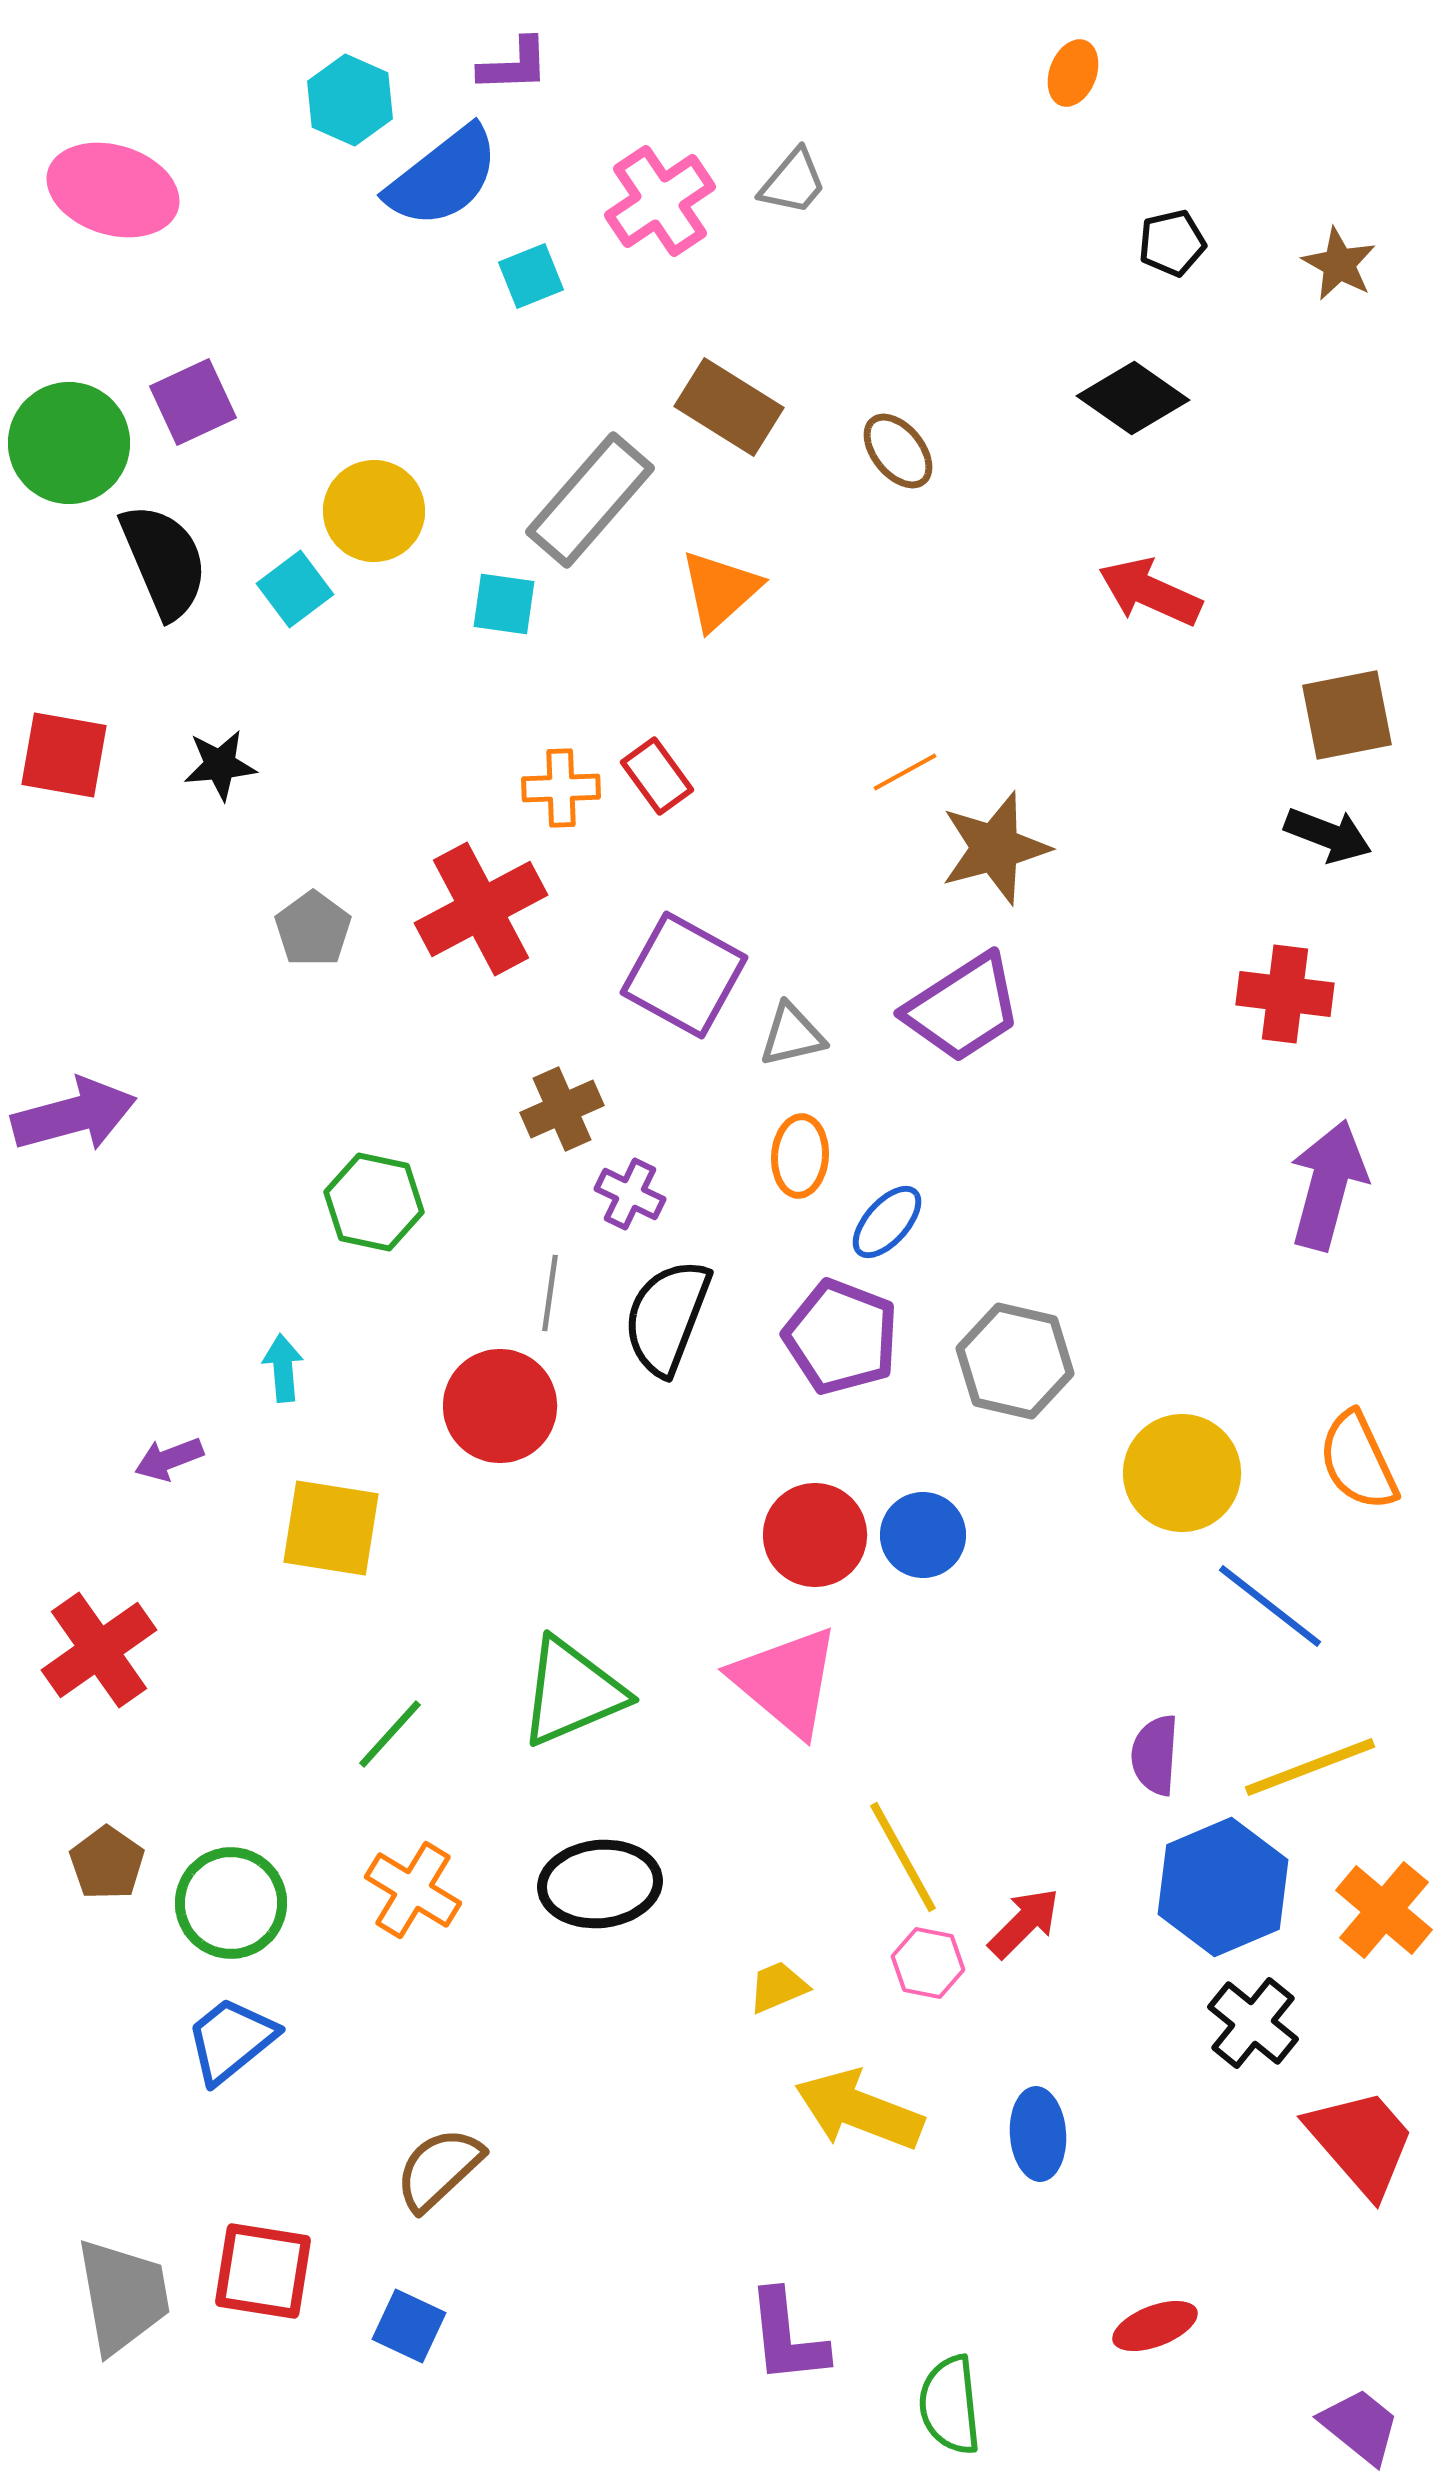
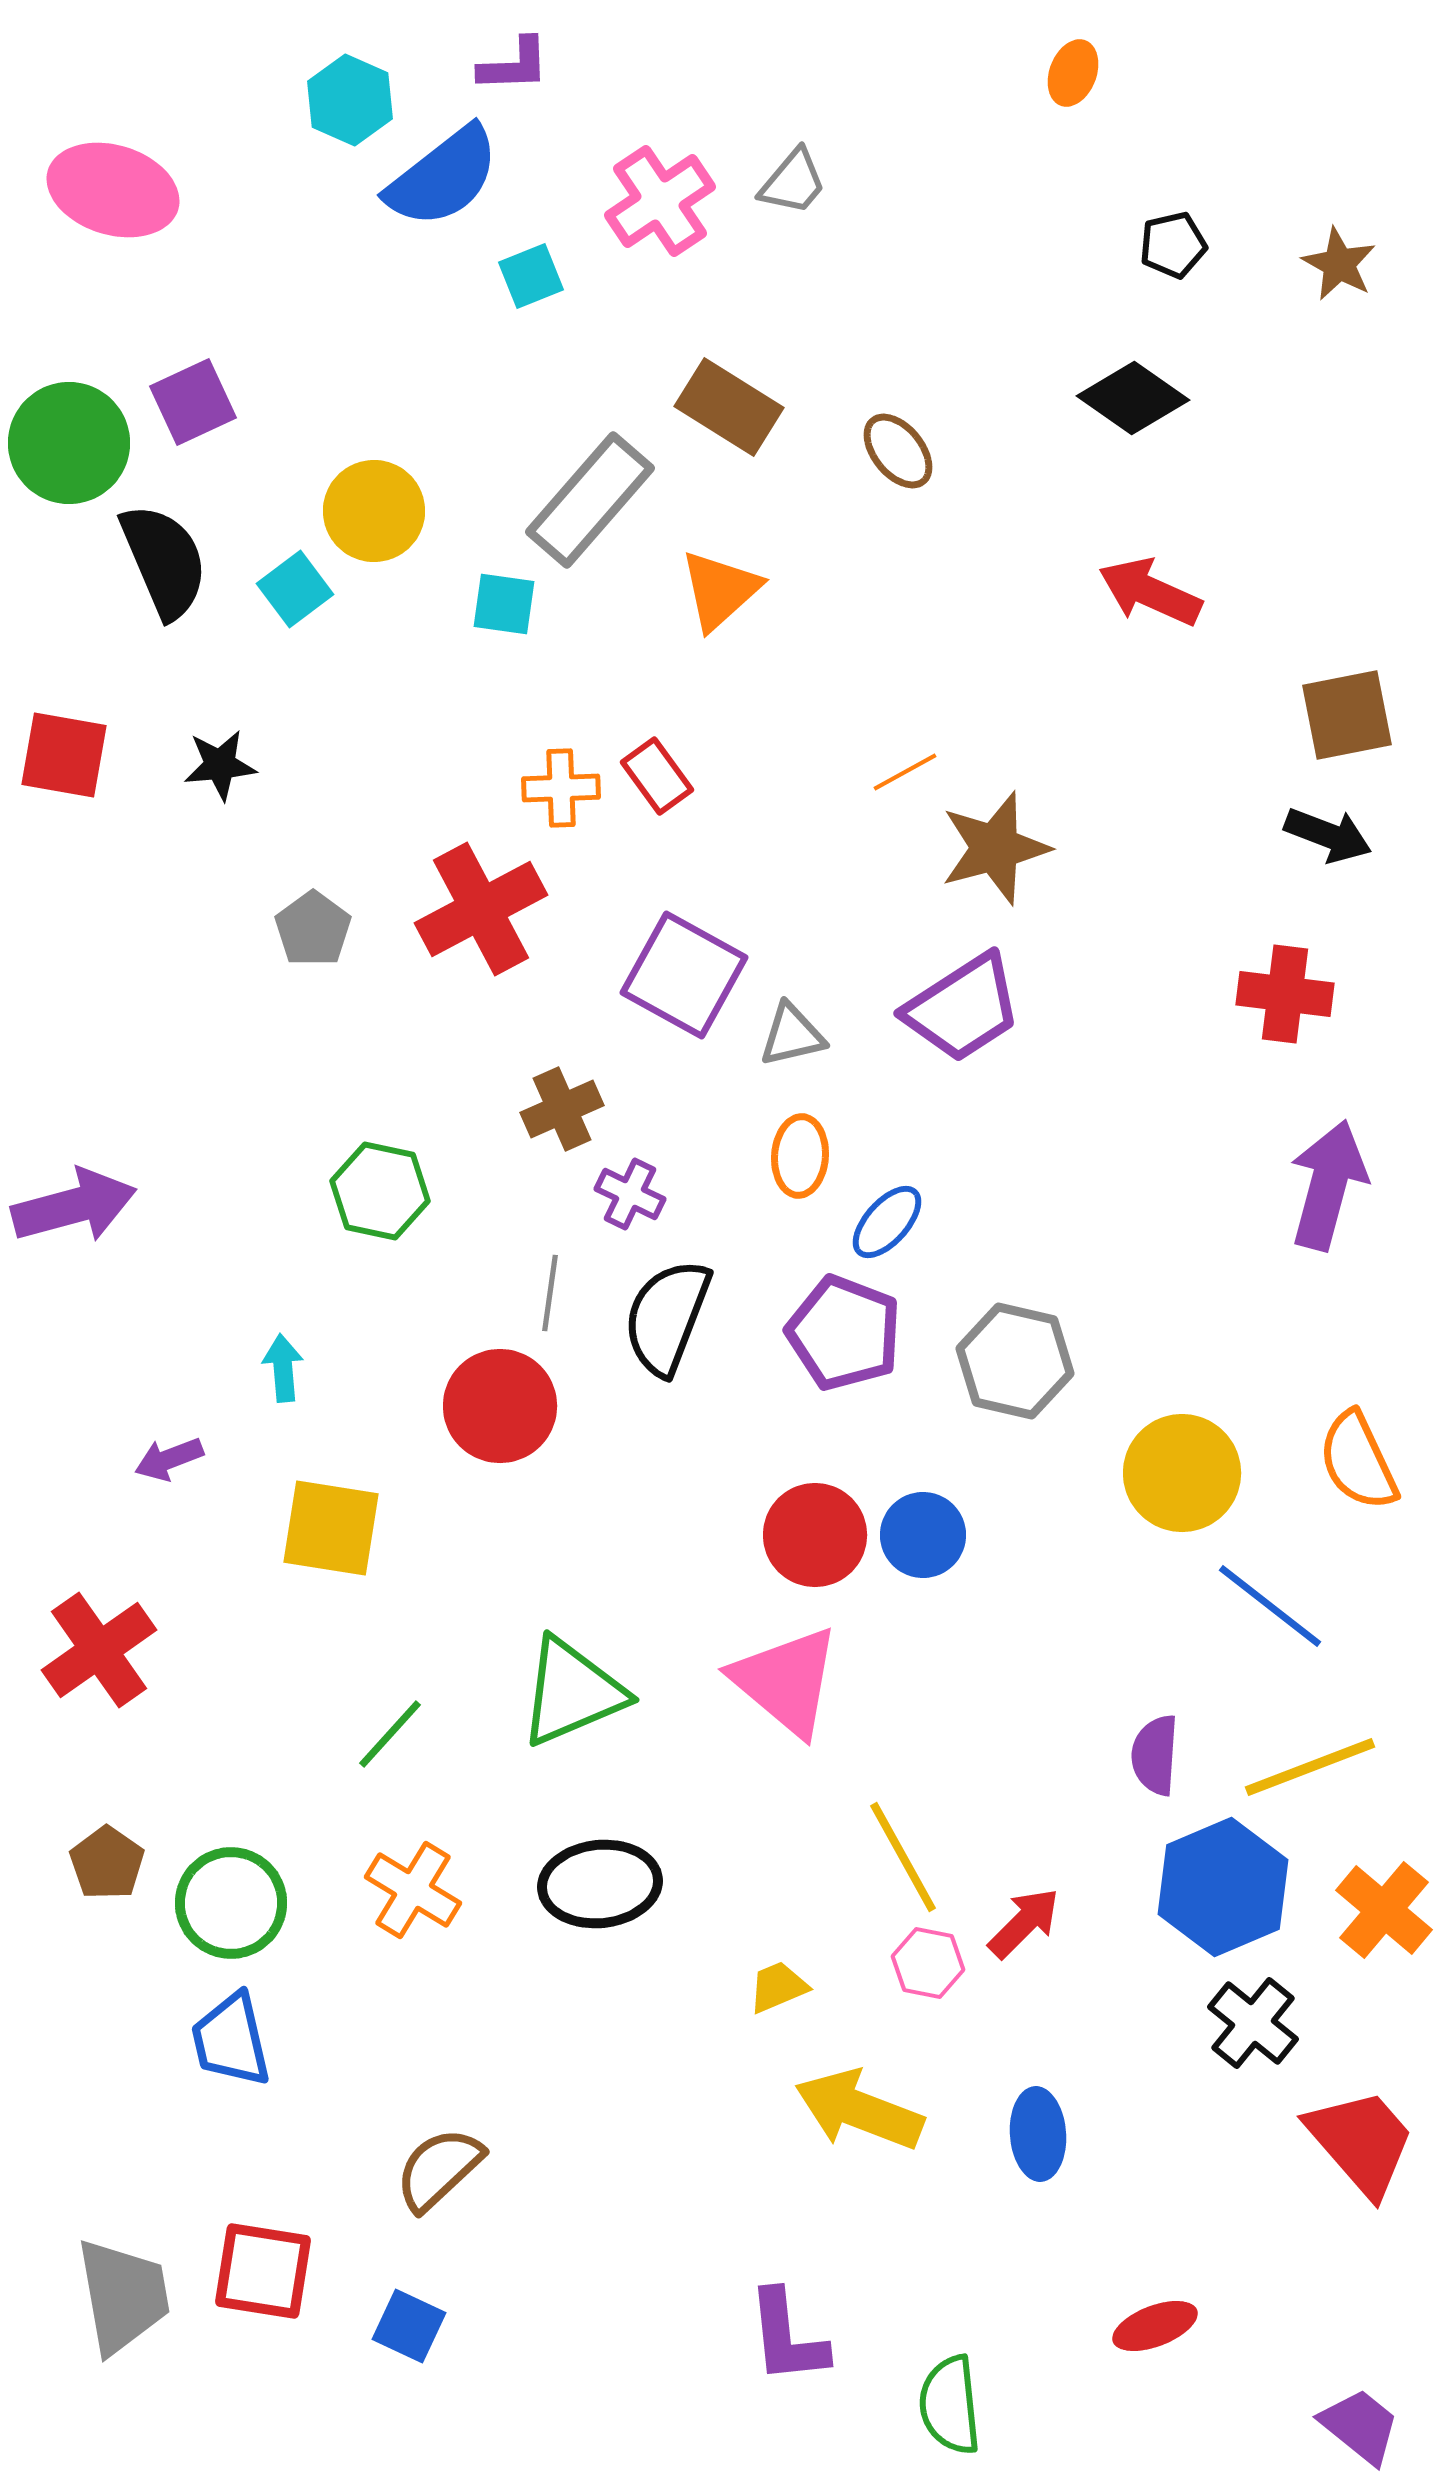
black pentagon at (1172, 243): moved 1 px right, 2 px down
purple arrow at (74, 1115): moved 91 px down
green hexagon at (374, 1202): moved 6 px right, 11 px up
purple pentagon at (841, 1337): moved 3 px right, 4 px up
blue trapezoid at (231, 2040): rotated 64 degrees counterclockwise
